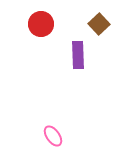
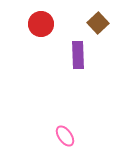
brown square: moved 1 px left, 1 px up
pink ellipse: moved 12 px right
